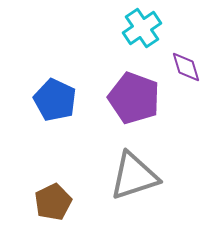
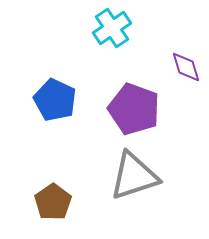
cyan cross: moved 30 px left
purple pentagon: moved 11 px down
brown pentagon: rotated 9 degrees counterclockwise
